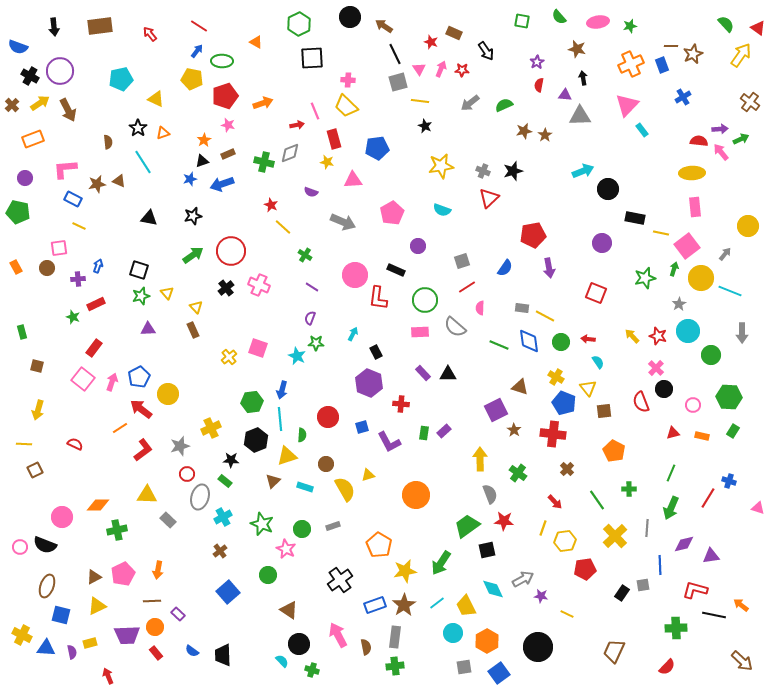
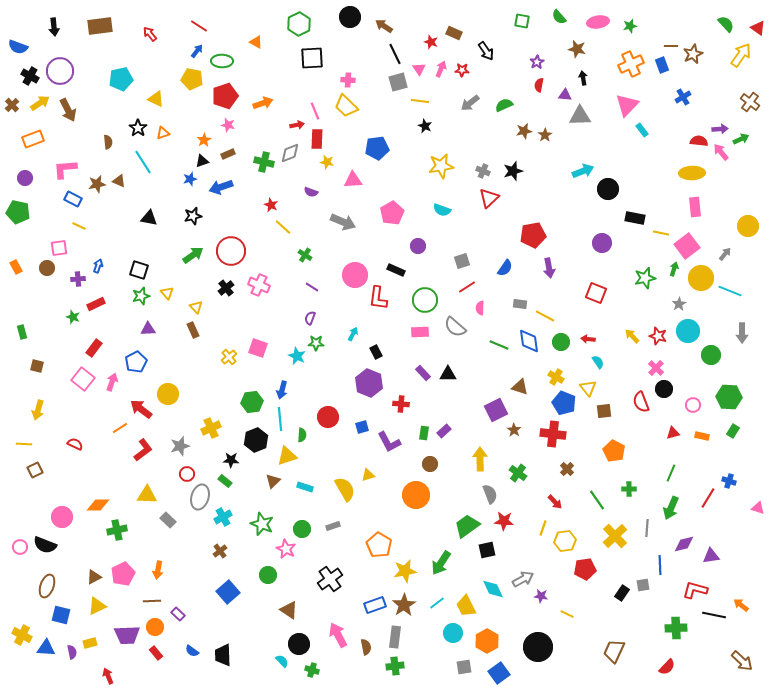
red rectangle at (334, 139): moved 17 px left; rotated 18 degrees clockwise
blue arrow at (222, 184): moved 1 px left, 3 px down
gray rectangle at (522, 308): moved 2 px left, 4 px up
blue pentagon at (139, 377): moved 3 px left, 15 px up
brown circle at (326, 464): moved 104 px right
black cross at (340, 580): moved 10 px left, 1 px up
